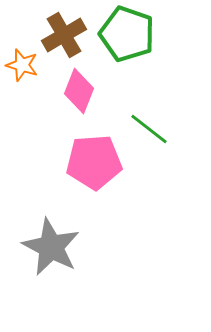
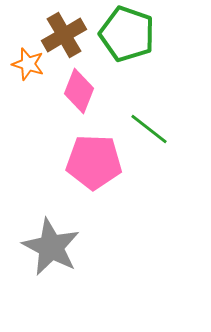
orange star: moved 6 px right, 1 px up
pink pentagon: rotated 6 degrees clockwise
